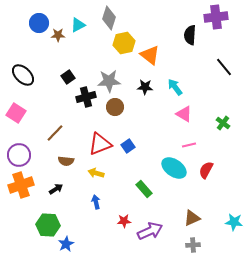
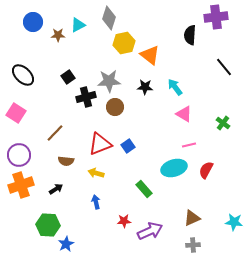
blue circle: moved 6 px left, 1 px up
cyan ellipse: rotated 50 degrees counterclockwise
